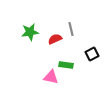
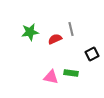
green rectangle: moved 5 px right, 8 px down
